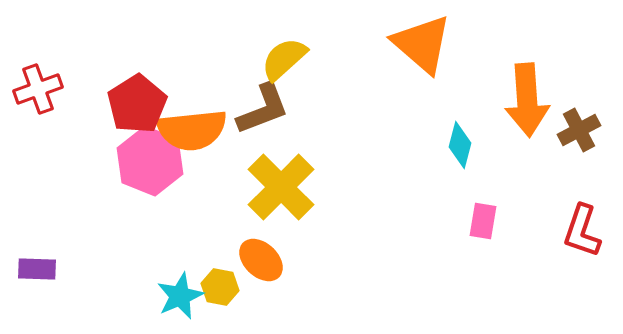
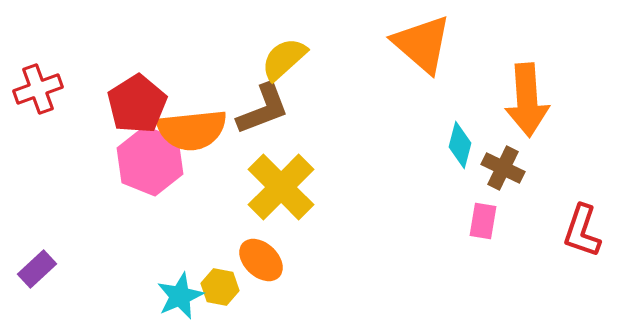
brown cross: moved 76 px left, 38 px down; rotated 36 degrees counterclockwise
purple rectangle: rotated 45 degrees counterclockwise
